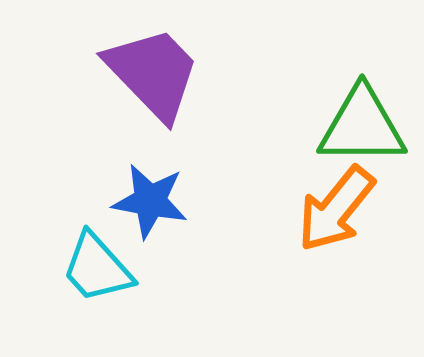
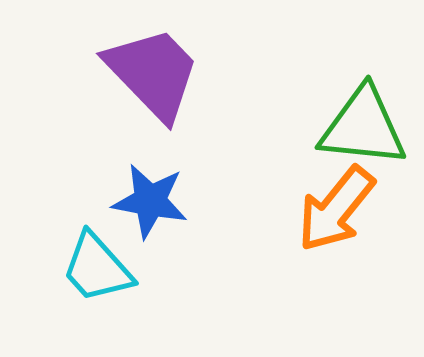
green triangle: moved 1 px right, 1 px down; rotated 6 degrees clockwise
